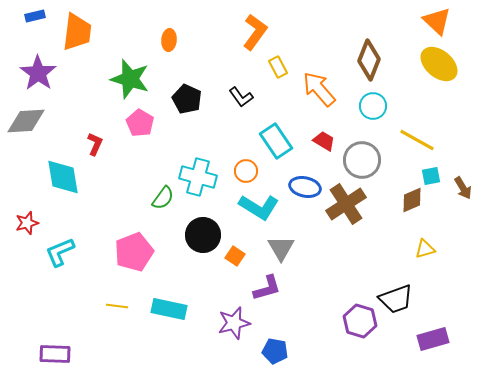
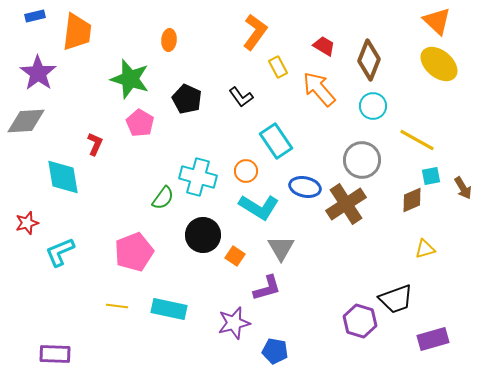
red trapezoid at (324, 141): moved 95 px up
